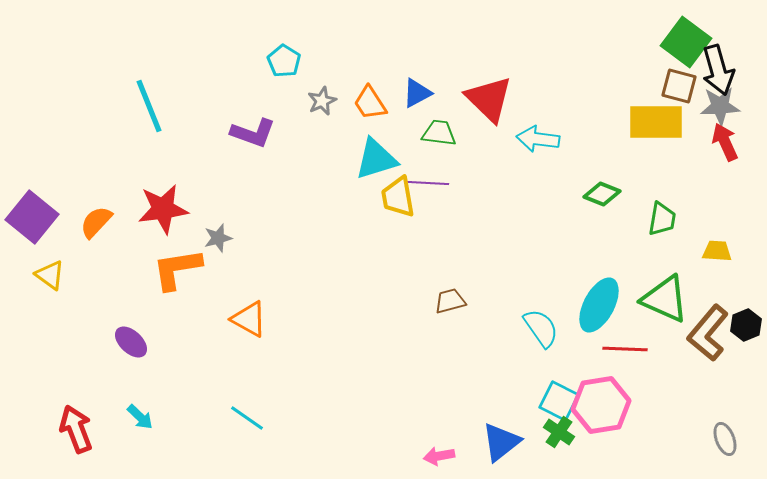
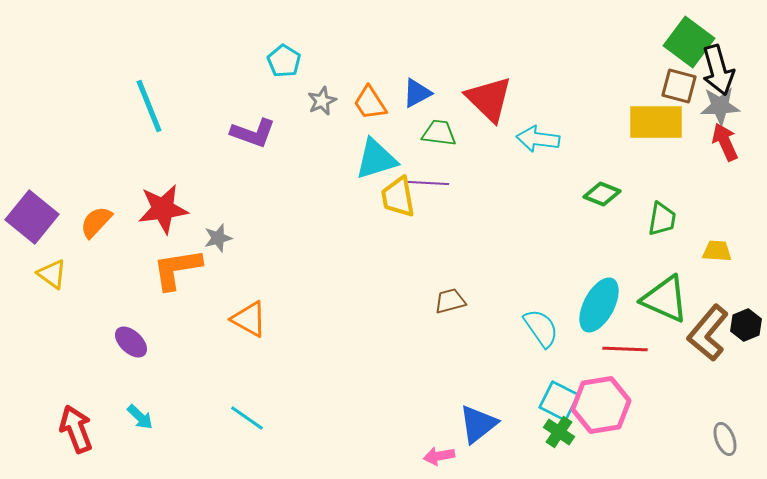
green square at (686, 42): moved 3 px right
yellow triangle at (50, 275): moved 2 px right, 1 px up
blue triangle at (501, 442): moved 23 px left, 18 px up
